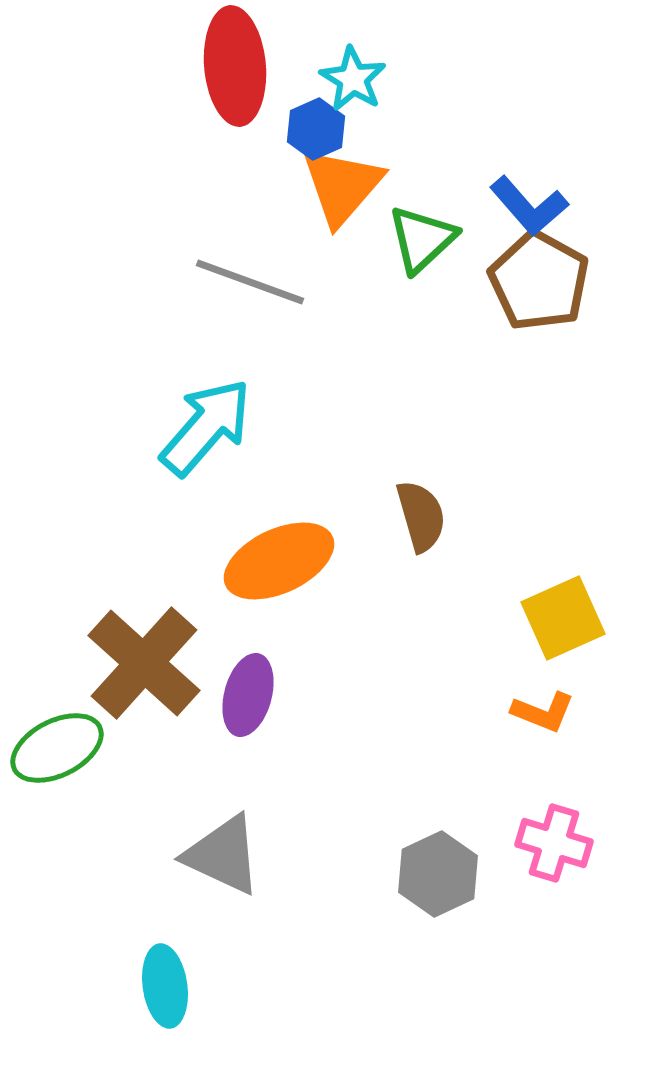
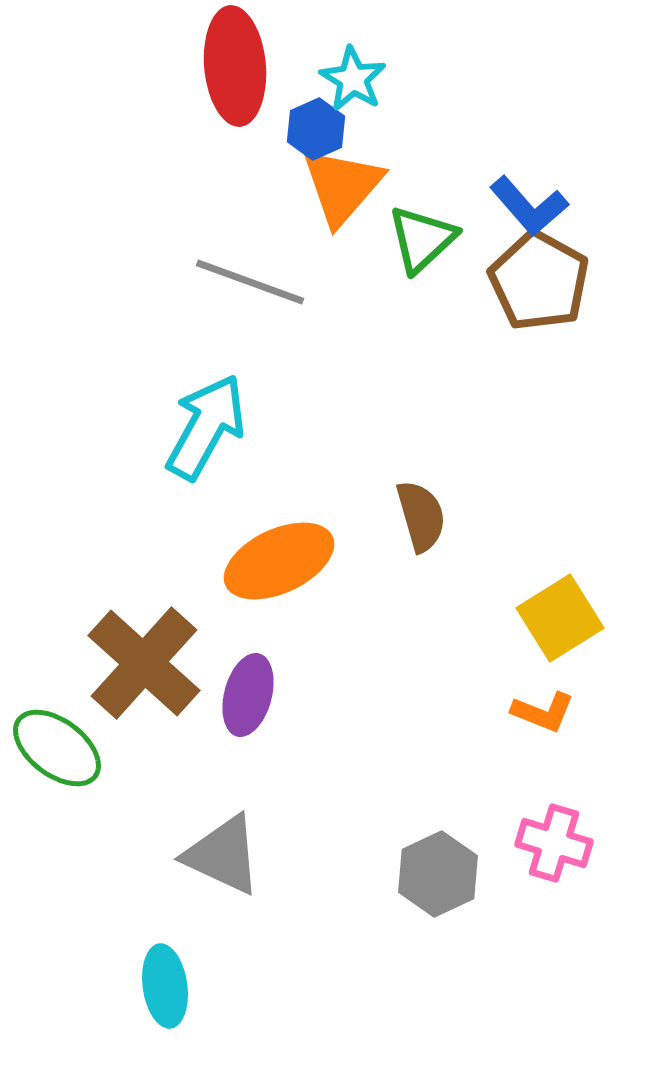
cyan arrow: rotated 12 degrees counterclockwise
yellow square: moved 3 px left; rotated 8 degrees counterclockwise
green ellipse: rotated 64 degrees clockwise
